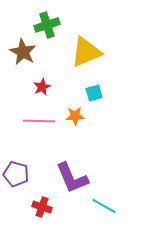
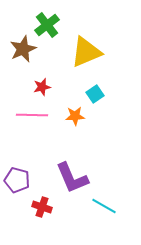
green cross: rotated 20 degrees counterclockwise
brown star: moved 3 px up; rotated 20 degrees clockwise
red star: rotated 12 degrees clockwise
cyan square: moved 1 px right, 1 px down; rotated 18 degrees counterclockwise
pink line: moved 7 px left, 6 px up
purple pentagon: moved 1 px right, 6 px down
